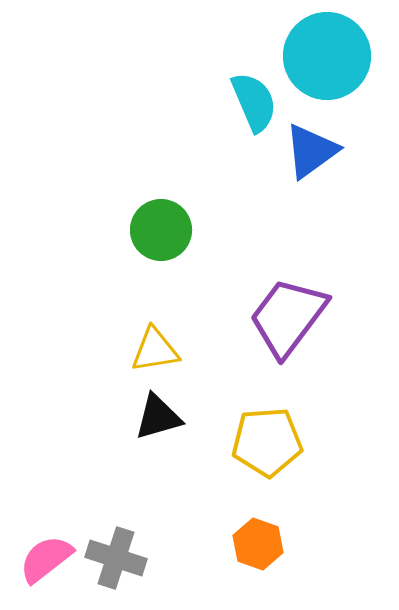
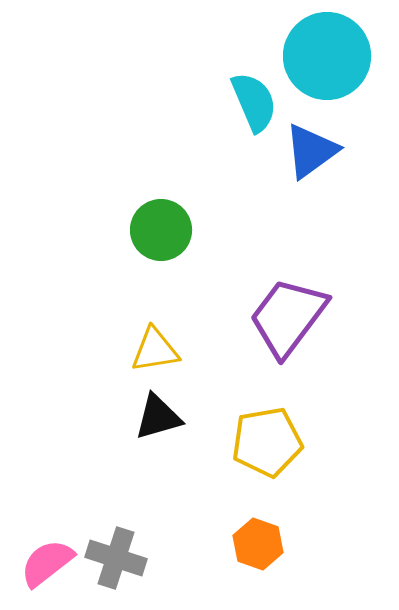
yellow pentagon: rotated 6 degrees counterclockwise
pink semicircle: moved 1 px right, 4 px down
